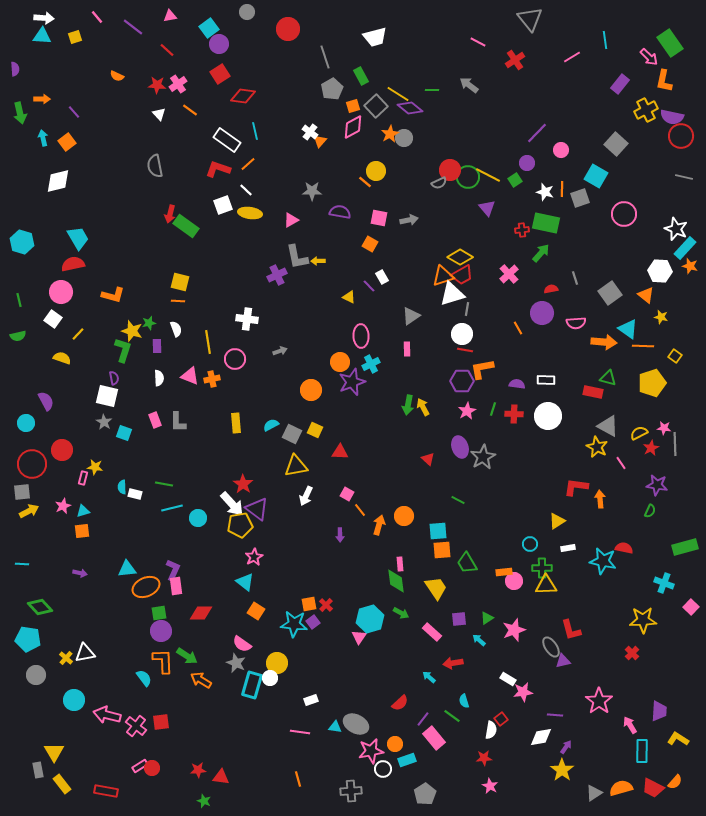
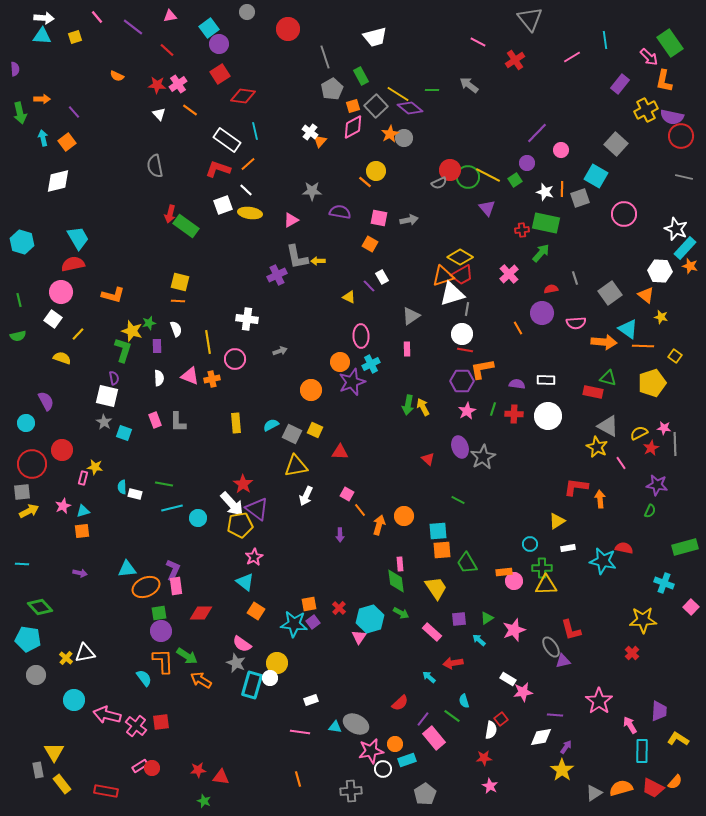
red cross at (326, 605): moved 13 px right, 3 px down
